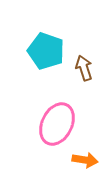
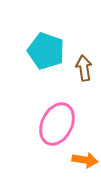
brown arrow: rotated 10 degrees clockwise
